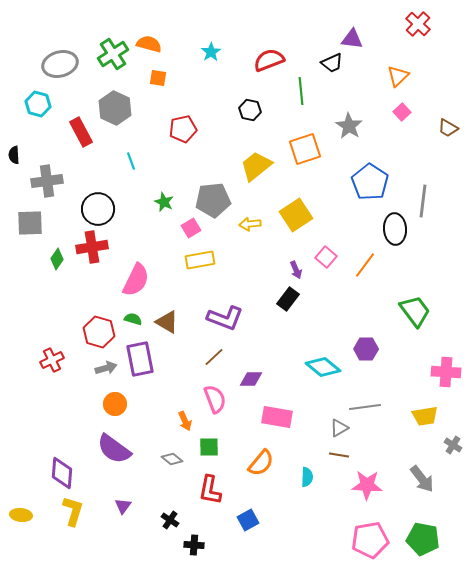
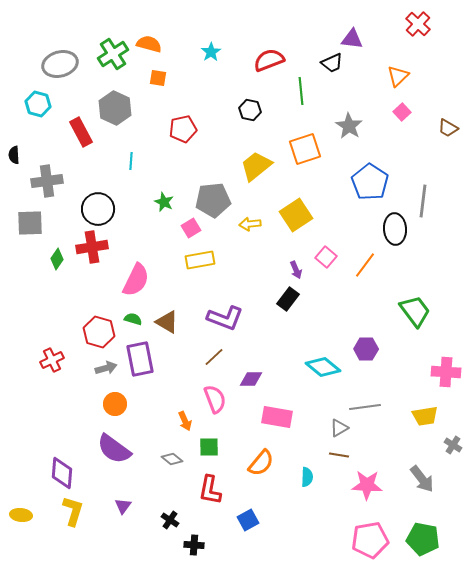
cyan line at (131, 161): rotated 24 degrees clockwise
